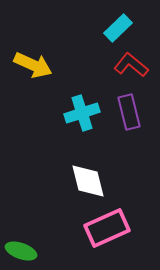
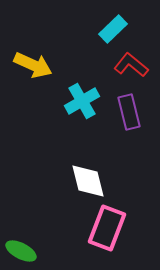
cyan rectangle: moved 5 px left, 1 px down
cyan cross: moved 12 px up; rotated 12 degrees counterclockwise
pink rectangle: rotated 45 degrees counterclockwise
green ellipse: rotated 8 degrees clockwise
